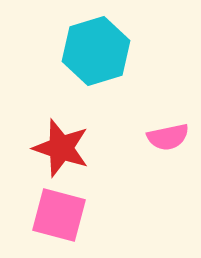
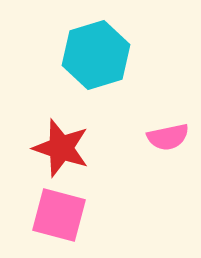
cyan hexagon: moved 4 px down
